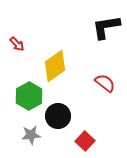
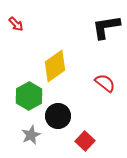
red arrow: moved 1 px left, 20 px up
gray star: rotated 18 degrees counterclockwise
